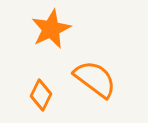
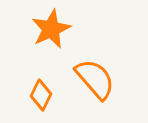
orange semicircle: rotated 12 degrees clockwise
